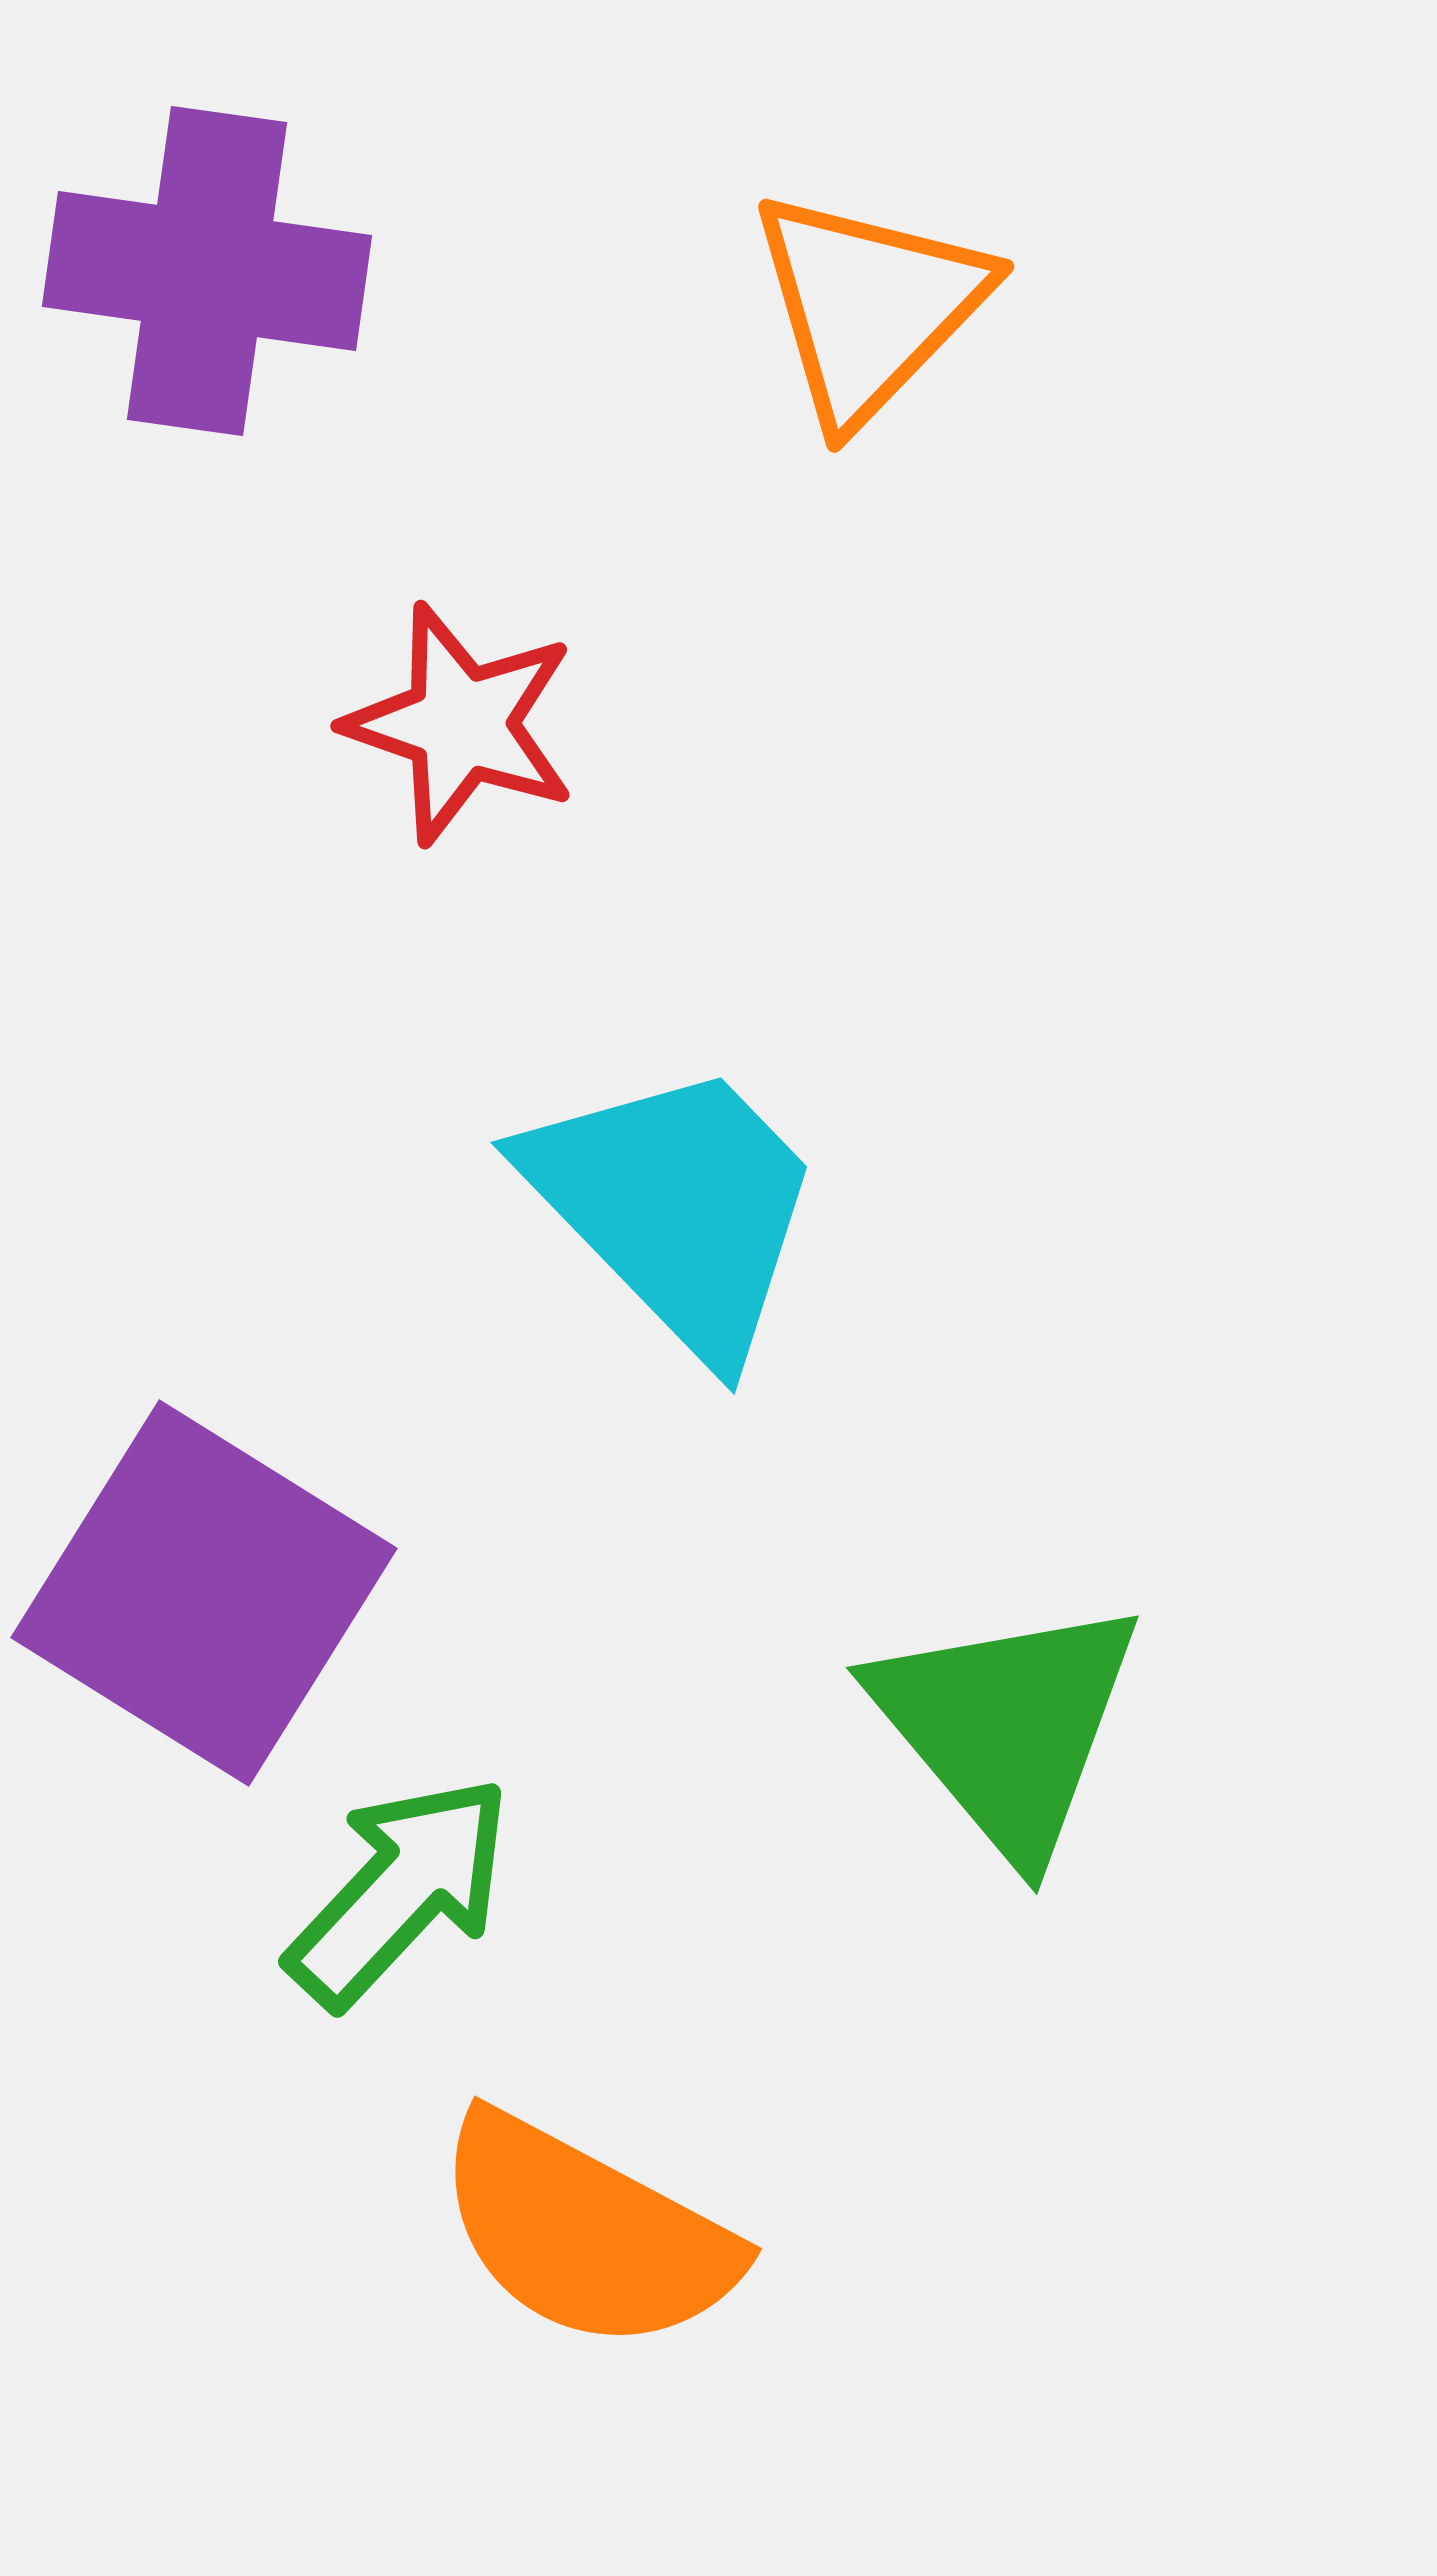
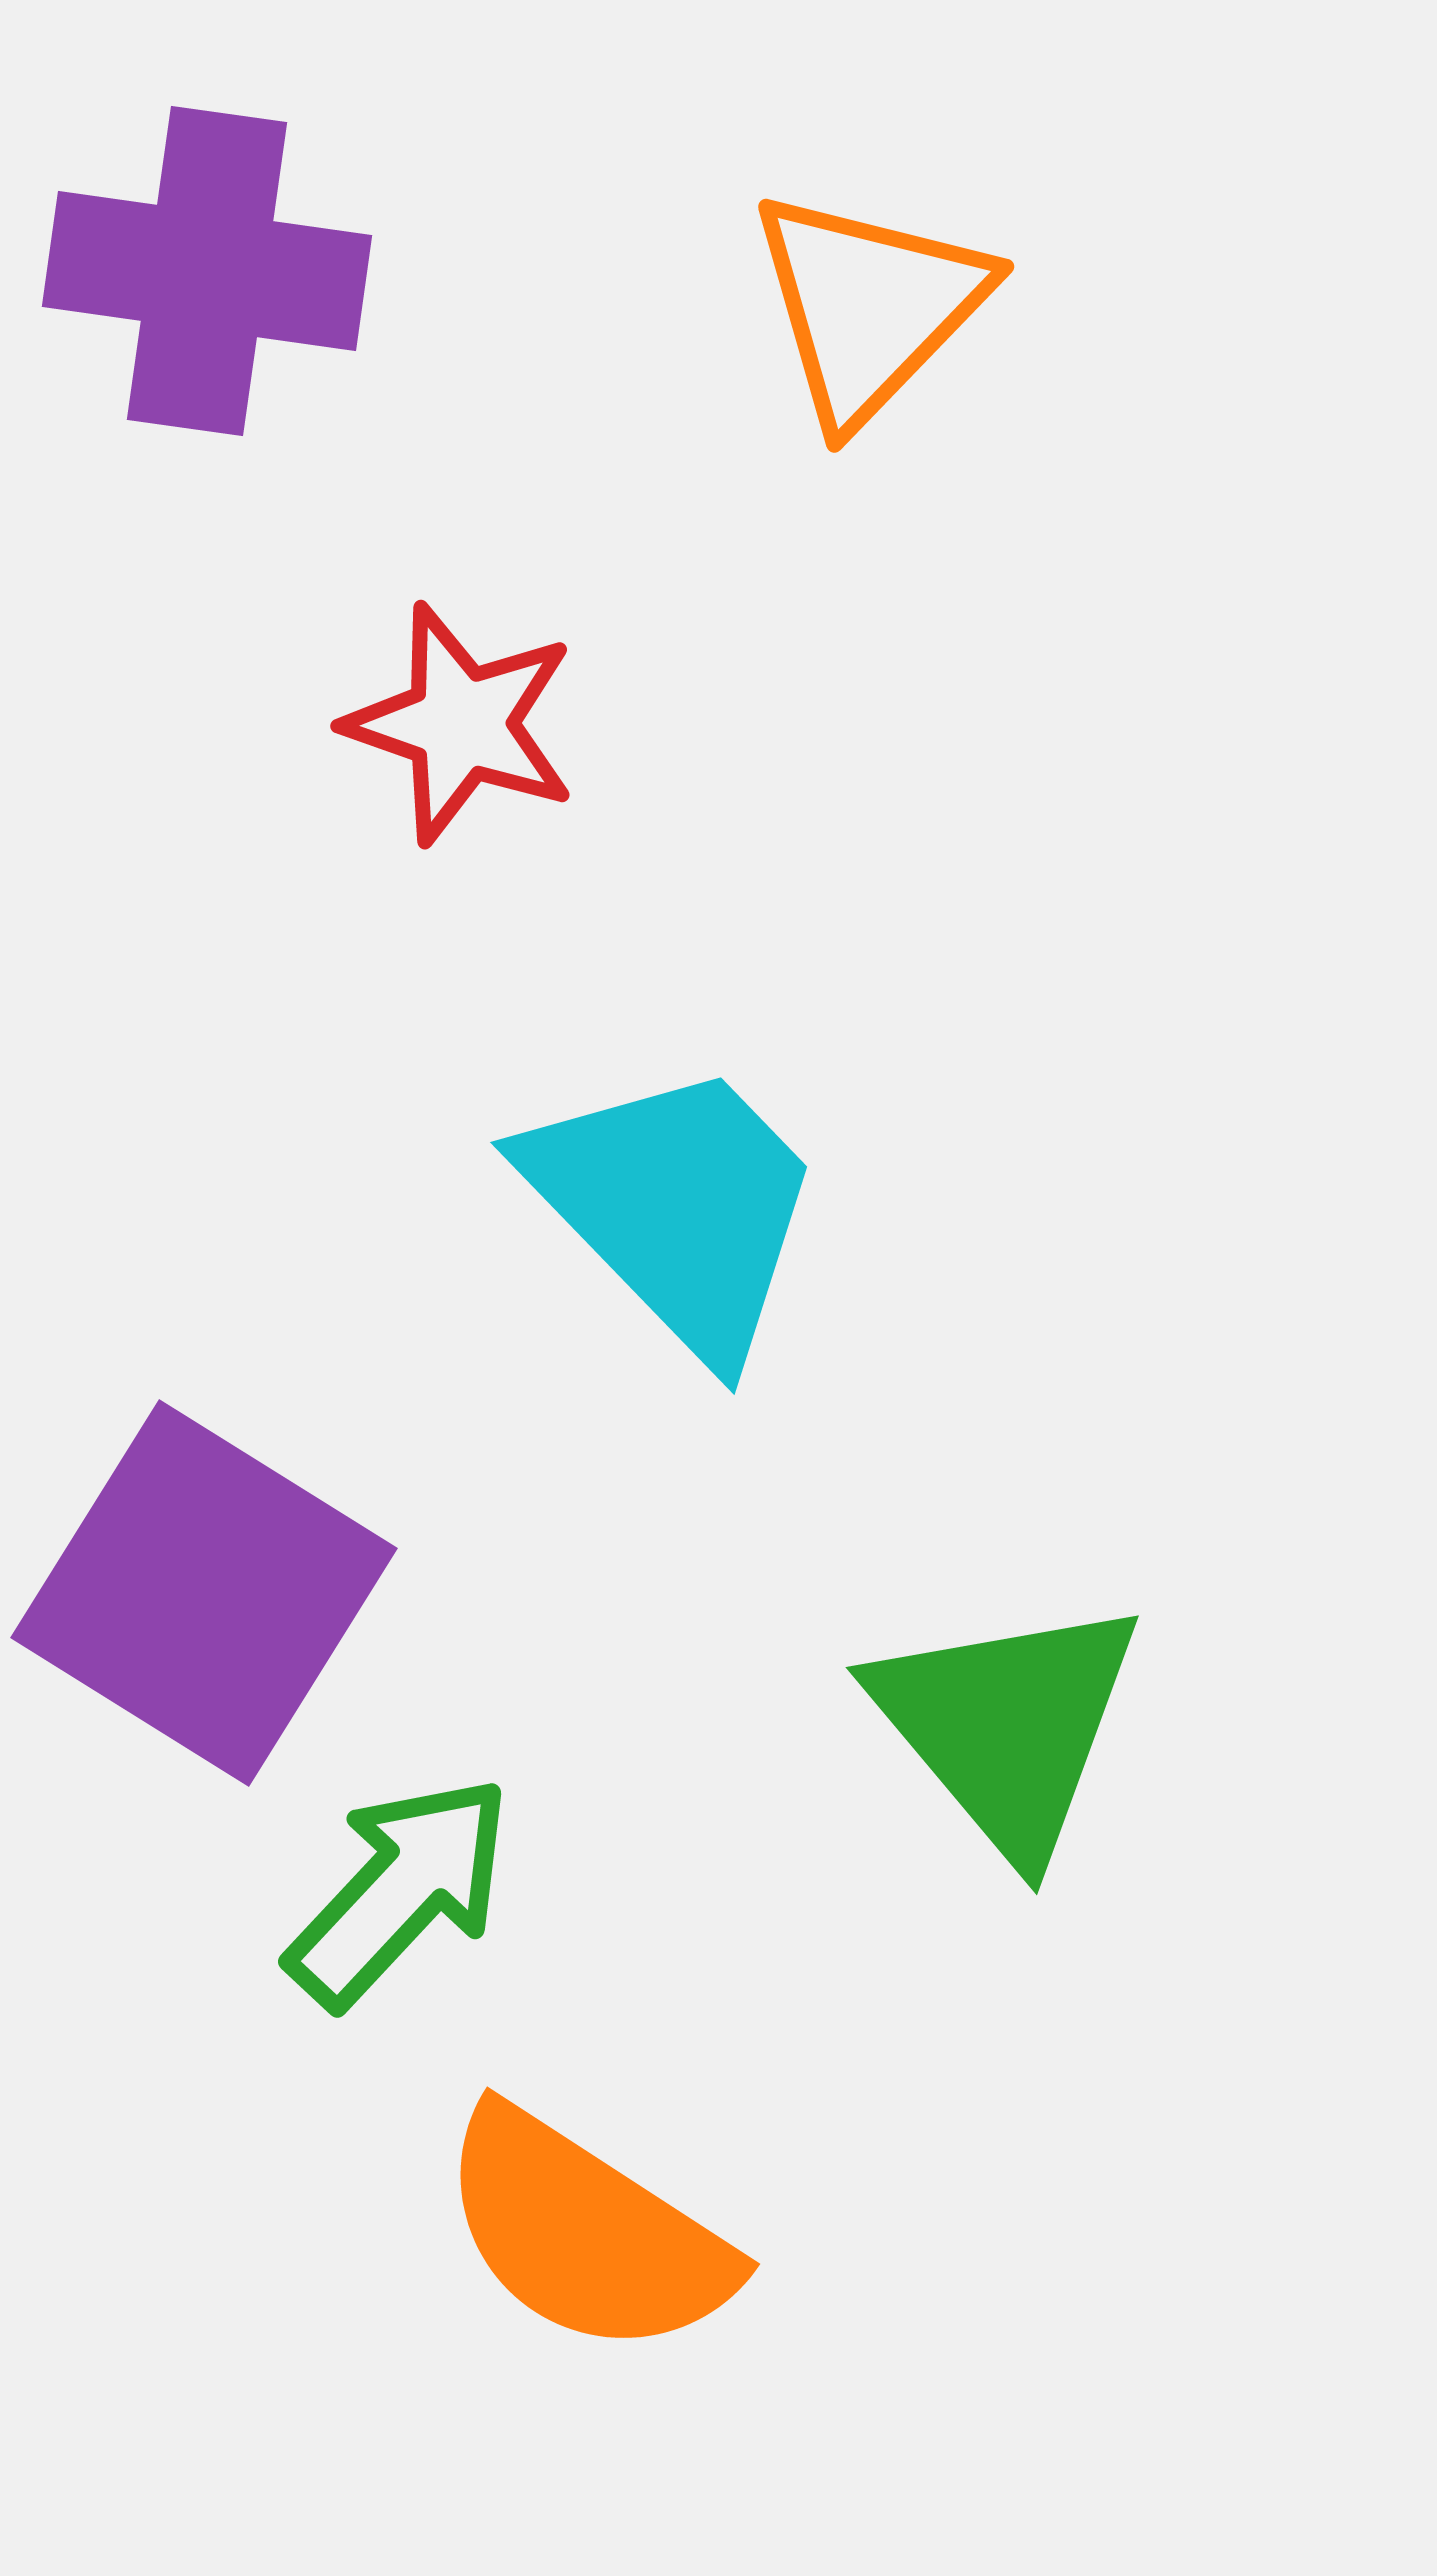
orange semicircle: rotated 5 degrees clockwise
